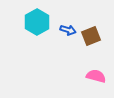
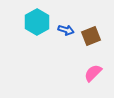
blue arrow: moved 2 px left
pink semicircle: moved 3 px left, 3 px up; rotated 60 degrees counterclockwise
